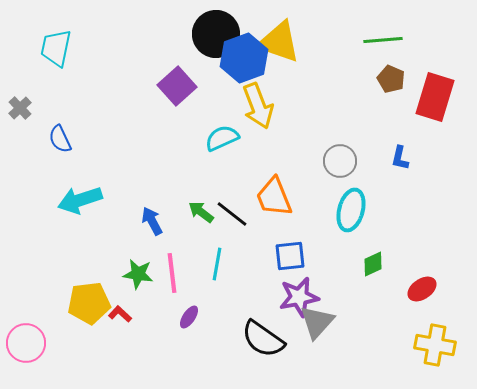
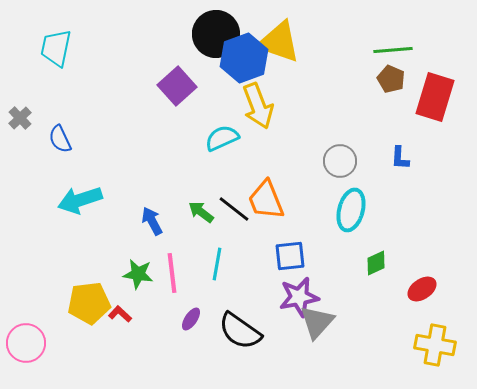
green line: moved 10 px right, 10 px down
gray cross: moved 10 px down
blue L-shape: rotated 10 degrees counterclockwise
orange trapezoid: moved 8 px left, 3 px down
black line: moved 2 px right, 5 px up
green diamond: moved 3 px right, 1 px up
purple ellipse: moved 2 px right, 2 px down
black semicircle: moved 23 px left, 8 px up
